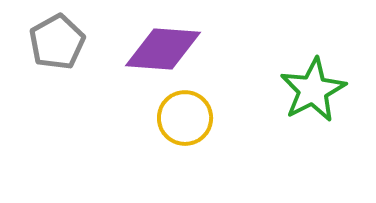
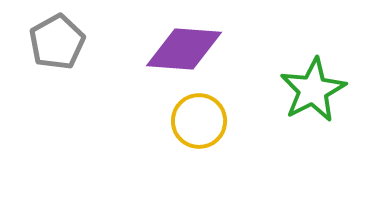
purple diamond: moved 21 px right
yellow circle: moved 14 px right, 3 px down
